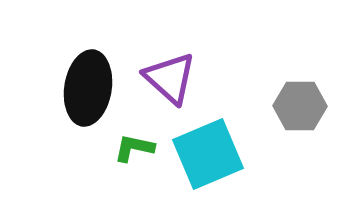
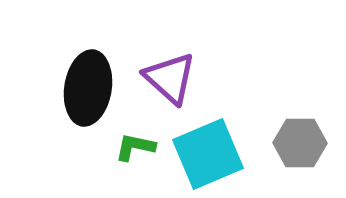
gray hexagon: moved 37 px down
green L-shape: moved 1 px right, 1 px up
